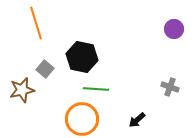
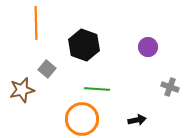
orange line: rotated 16 degrees clockwise
purple circle: moved 26 px left, 18 px down
black hexagon: moved 2 px right, 12 px up; rotated 8 degrees clockwise
gray square: moved 2 px right
green line: moved 1 px right
black arrow: rotated 150 degrees counterclockwise
